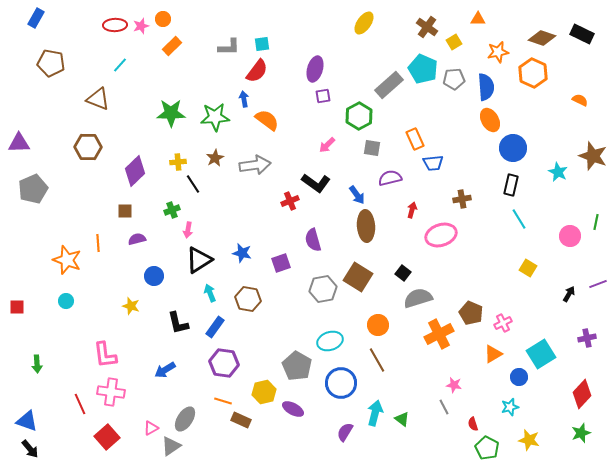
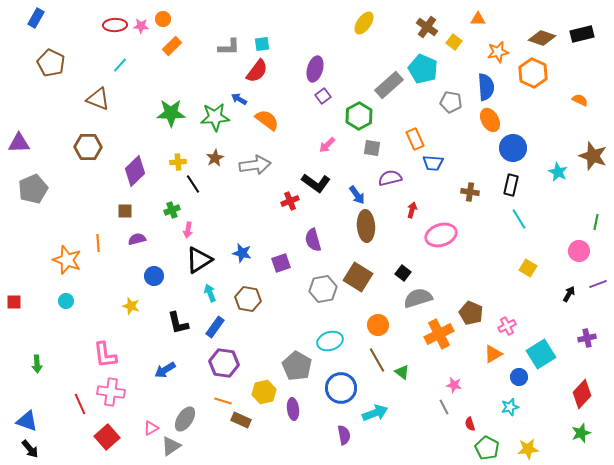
pink star at (141, 26): rotated 21 degrees clockwise
black rectangle at (582, 34): rotated 40 degrees counterclockwise
yellow square at (454, 42): rotated 21 degrees counterclockwise
brown pentagon at (51, 63): rotated 16 degrees clockwise
gray pentagon at (454, 79): moved 3 px left, 23 px down; rotated 15 degrees clockwise
purple square at (323, 96): rotated 28 degrees counterclockwise
blue arrow at (244, 99): moved 5 px left; rotated 49 degrees counterclockwise
blue trapezoid at (433, 163): rotated 10 degrees clockwise
brown cross at (462, 199): moved 8 px right, 7 px up; rotated 18 degrees clockwise
pink circle at (570, 236): moved 9 px right, 15 px down
red square at (17, 307): moved 3 px left, 5 px up
pink cross at (503, 323): moved 4 px right, 3 px down
blue circle at (341, 383): moved 5 px down
purple ellipse at (293, 409): rotated 55 degrees clockwise
cyan arrow at (375, 413): rotated 55 degrees clockwise
green triangle at (402, 419): moved 47 px up
red semicircle at (473, 424): moved 3 px left
purple semicircle at (345, 432): moved 1 px left, 3 px down; rotated 138 degrees clockwise
yellow star at (529, 440): moved 1 px left, 9 px down; rotated 20 degrees counterclockwise
